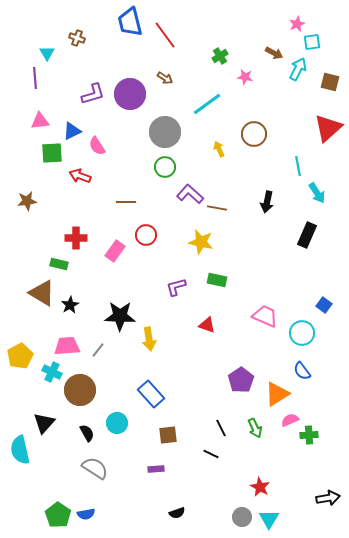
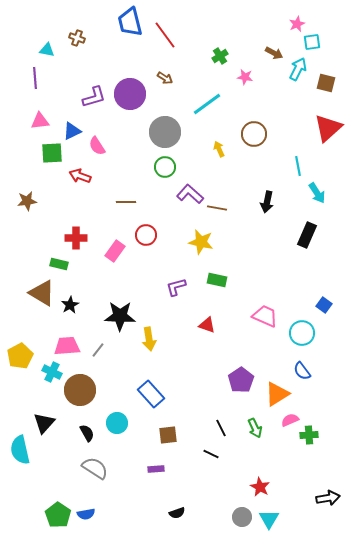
cyan triangle at (47, 53): moved 3 px up; rotated 49 degrees counterclockwise
brown square at (330, 82): moved 4 px left, 1 px down
purple L-shape at (93, 94): moved 1 px right, 3 px down
